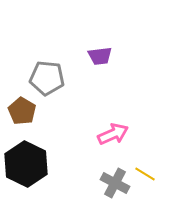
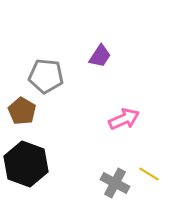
purple trapezoid: rotated 50 degrees counterclockwise
gray pentagon: moved 1 px left, 2 px up
pink arrow: moved 11 px right, 15 px up
black hexagon: rotated 6 degrees counterclockwise
yellow line: moved 4 px right
